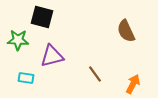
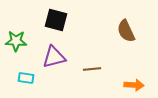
black square: moved 14 px right, 3 px down
green star: moved 2 px left, 1 px down
purple triangle: moved 2 px right, 1 px down
brown line: moved 3 px left, 5 px up; rotated 60 degrees counterclockwise
orange arrow: moved 1 px right, 1 px down; rotated 66 degrees clockwise
